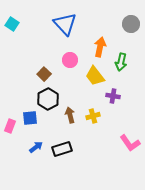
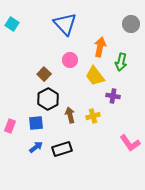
blue square: moved 6 px right, 5 px down
